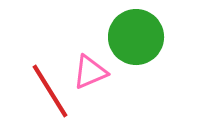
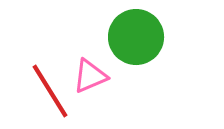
pink triangle: moved 4 px down
